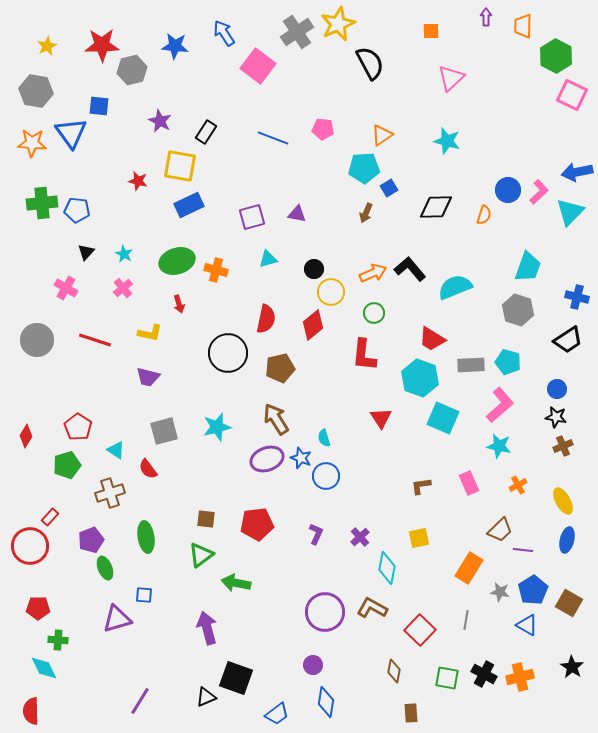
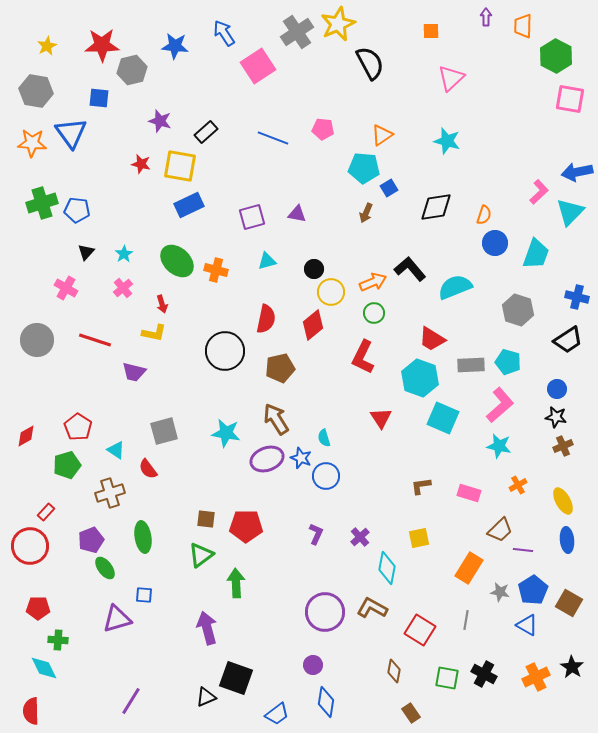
pink square at (258, 66): rotated 20 degrees clockwise
pink square at (572, 95): moved 2 px left, 4 px down; rotated 16 degrees counterclockwise
blue square at (99, 106): moved 8 px up
purple star at (160, 121): rotated 10 degrees counterclockwise
black rectangle at (206, 132): rotated 15 degrees clockwise
cyan pentagon at (364, 168): rotated 8 degrees clockwise
red star at (138, 181): moved 3 px right, 17 px up
blue circle at (508, 190): moved 13 px left, 53 px down
green cross at (42, 203): rotated 12 degrees counterclockwise
black diamond at (436, 207): rotated 8 degrees counterclockwise
cyan star at (124, 254): rotated 12 degrees clockwise
cyan triangle at (268, 259): moved 1 px left, 2 px down
green ellipse at (177, 261): rotated 60 degrees clockwise
cyan trapezoid at (528, 267): moved 8 px right, 13 px up
orange arrow at (373, 273): moved 9 px down
red arrow at (179, 304): moved 17 px left
yellow L-shape at (150, 333): moved 4 px right
black circle at (228, 353): moved 3 px left, 2 px up
red L-shape at (364, 355): moved 1 px left, 2 px down; rotated 20 degrees clockwise
purple trapezoid at (148, 377): moved 14 px left, 5 px up
cyan star at (217, 427): moved 9 px right, 6 px down; rotated 24 degrees clockwise
red diamond at (26, 436): rotated 30 degrees clockwise
pink rectangle at (469, 483): moved 10 px down; rotated 50 degrees counterclockwise
red rectangle at (50, 517): moved 4 px left, 5 px up
red pentagon at (257, 524): moved 11 px left, 2 px down; rotated 8 degrees clockwise
green ellipse at (146, 537): moved 3 px left
blue ellipse at (567, 540): rotated 20 degrees counterclockwise
green ellipse at (105, 568): rotated 15 degrees counterclockwise
green arrow at (236, 583): rotated 76 degrees clockwise
red square at (420, 630): rotated 12 degrees counterclockwise
orange cross at (520, 677): moved 16 px right; rotated 12 degrees counterclockwise
purple line at (140, 701): moved 9 px left
brown rectangle at (411, 713): rotated 30 degrees counterclockwise
